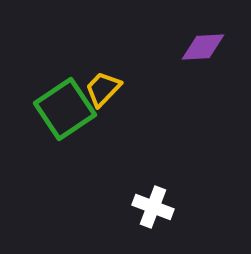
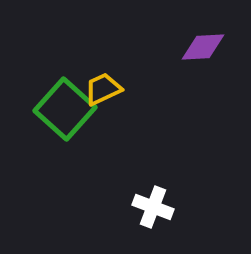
yellow trapezoid: rotated 21 degrees clockwise
green square: rotated 14 degrees counterclockwise
